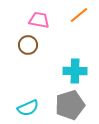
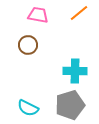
orange line: moved 2 px up
pink trapezoid: moved 1 px left, 5 px up
cyan semicircle: rotated 50 degrees clockwise
